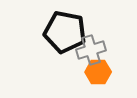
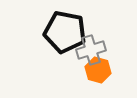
orange hexagon: moved 2 px up; rotated 15 degrees clockwise
